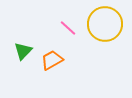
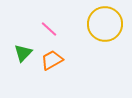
pink line: moved 19 px left, 1 px down
green triangle: moved 2 px down
